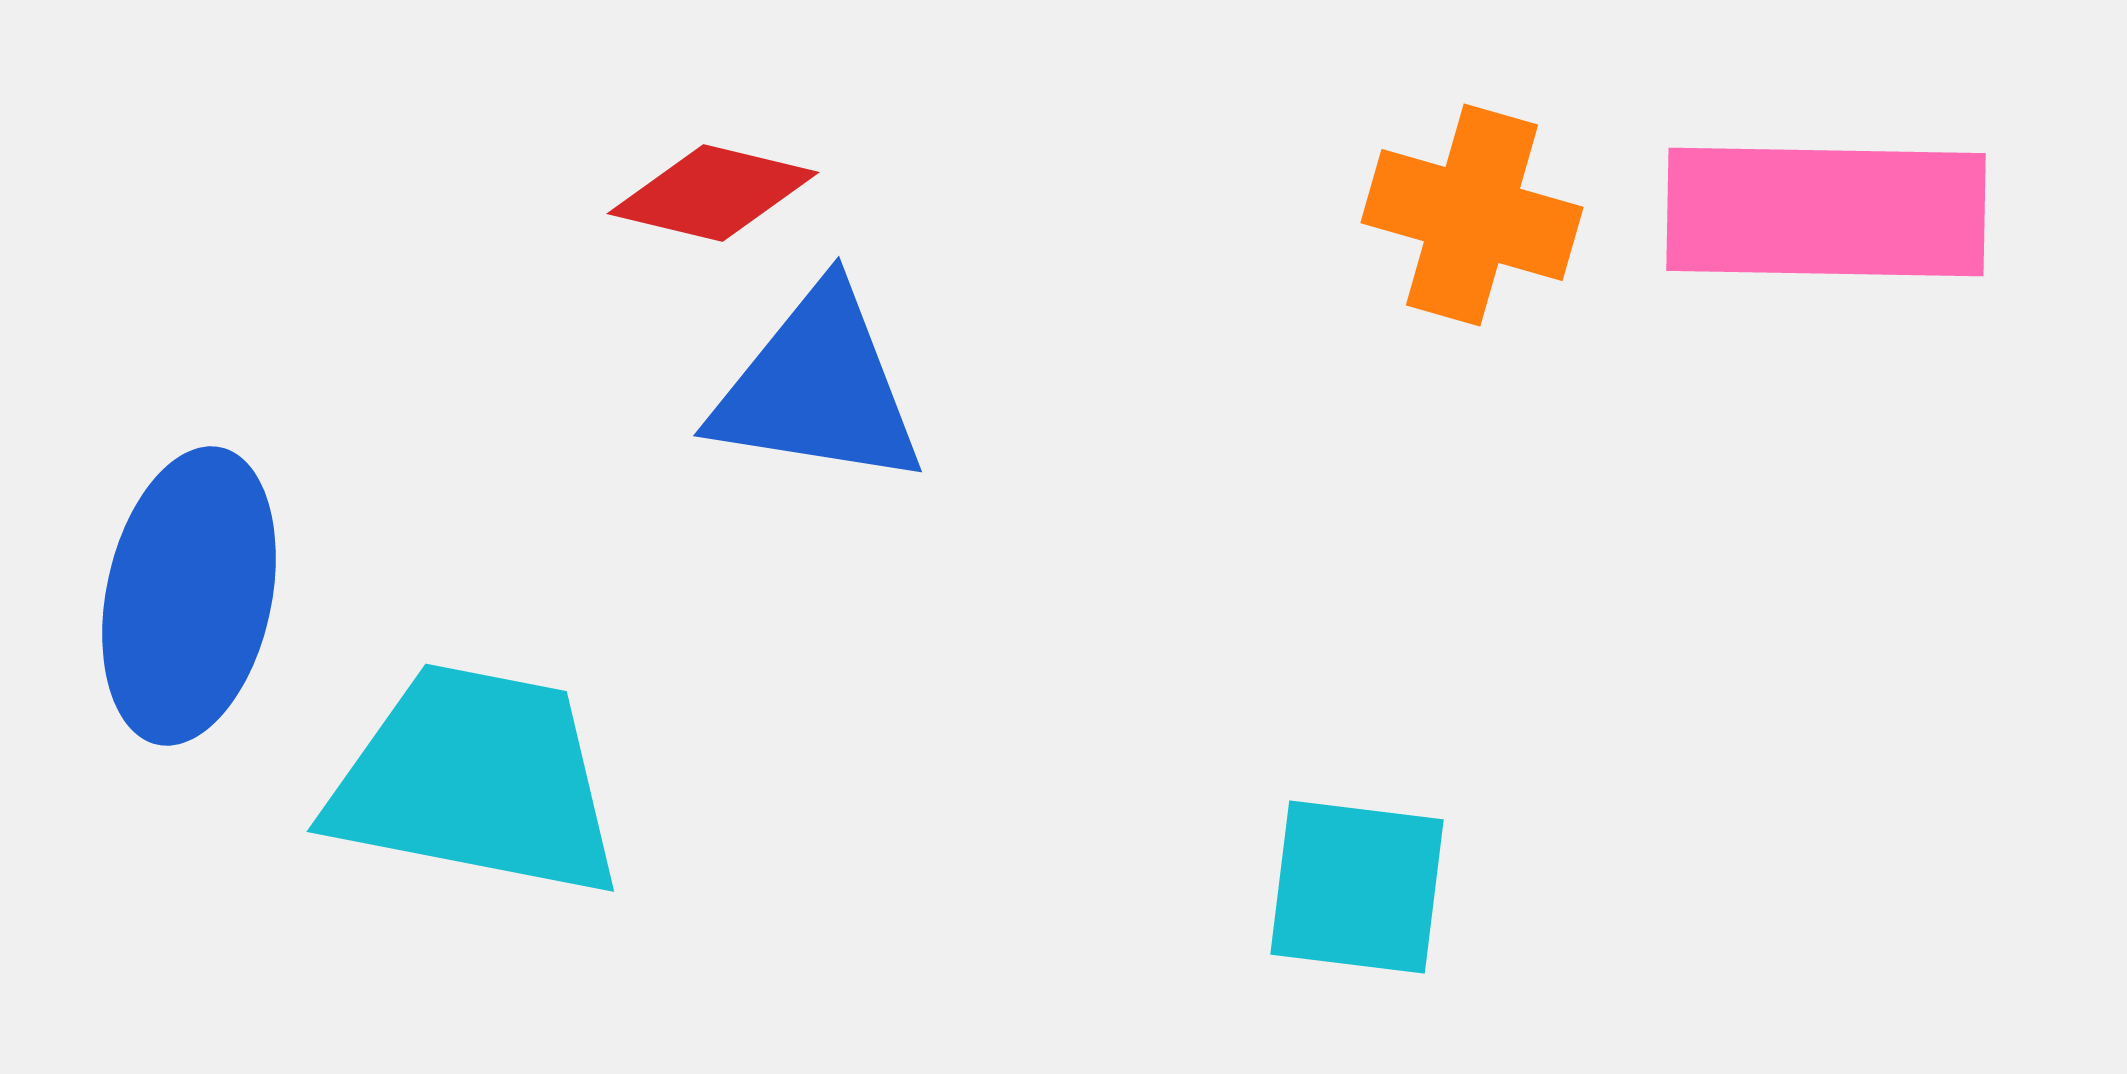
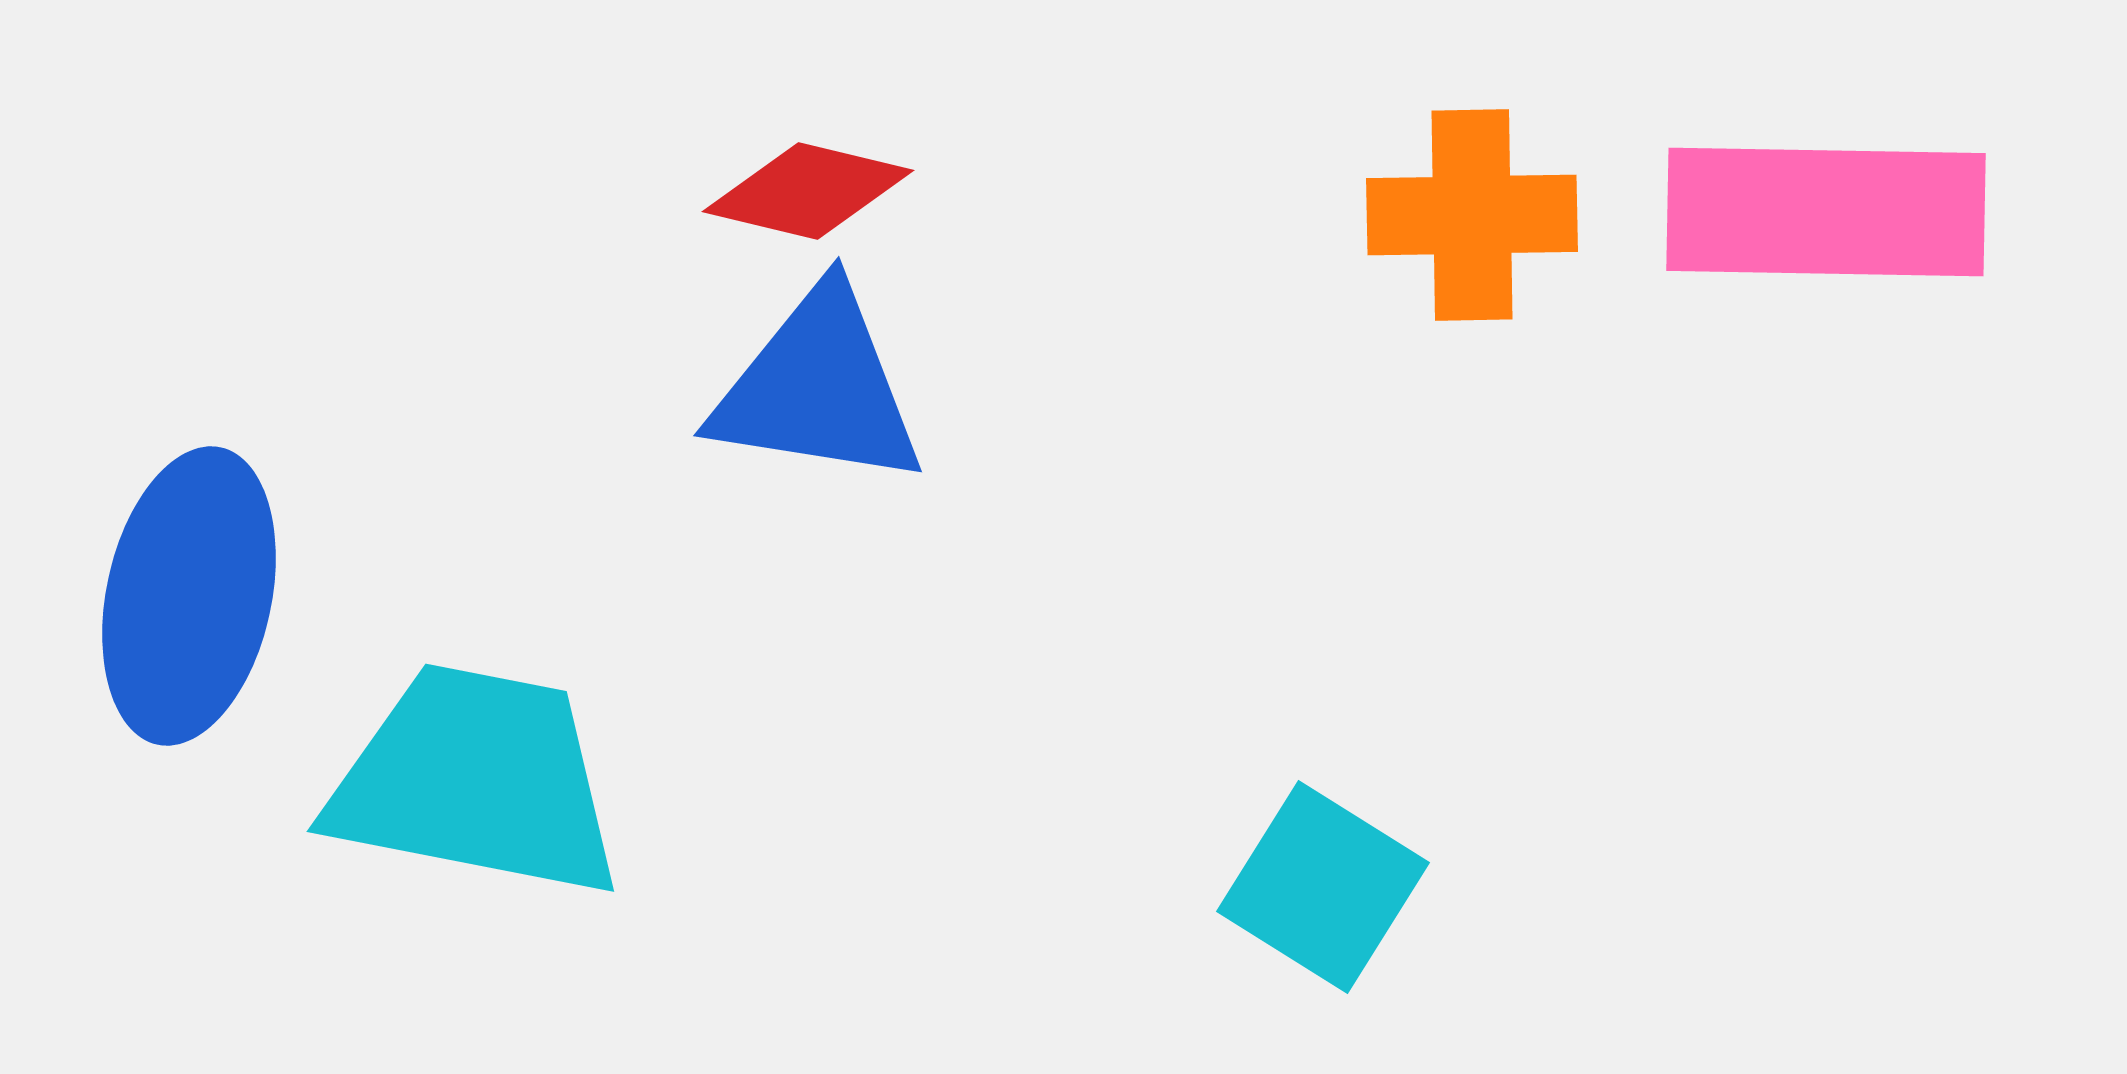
red diamond: moved 95 px right, 2 px up
orange cross: rotated 17 degrees counterclockwise
cyan square: moved 34 px left; rotated 25 degrees clockwise
